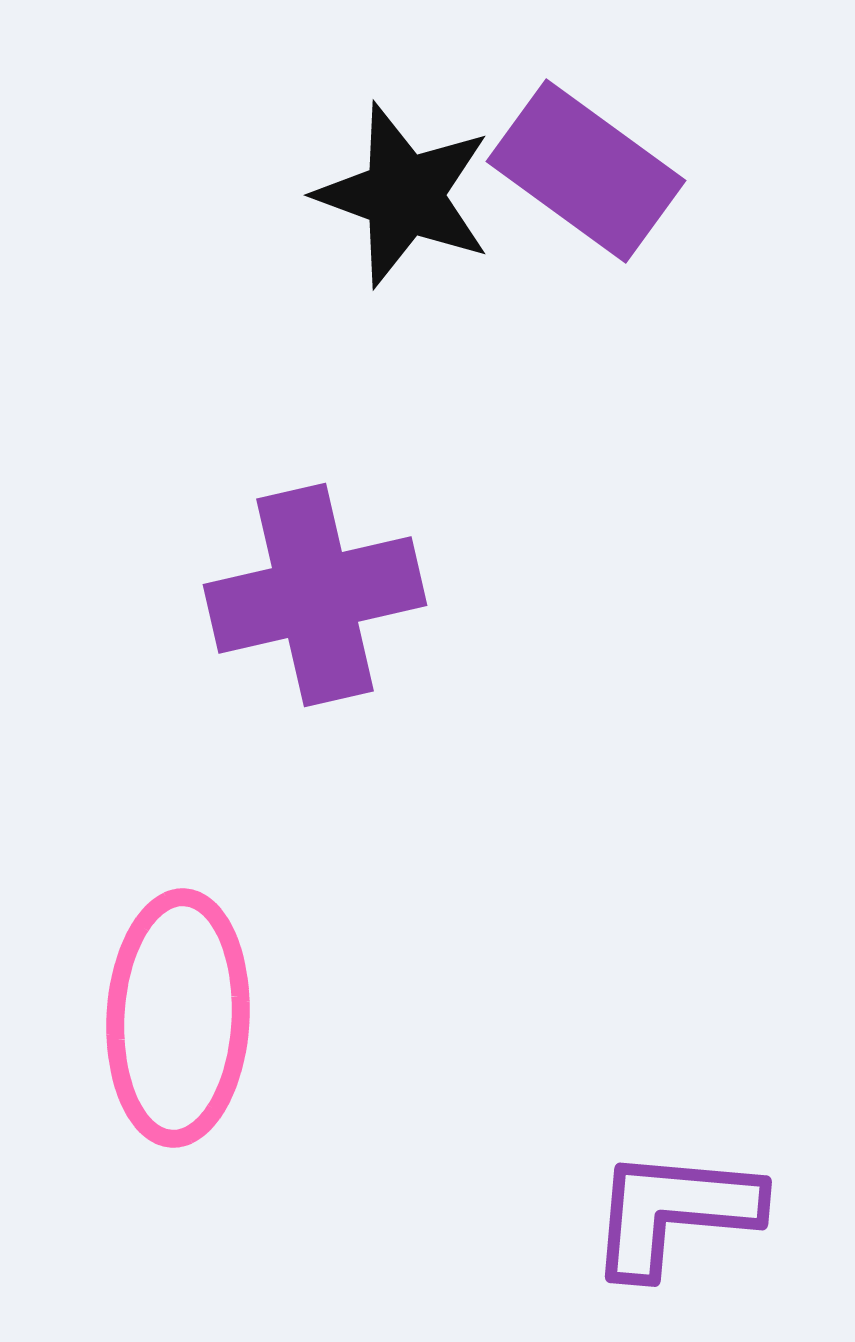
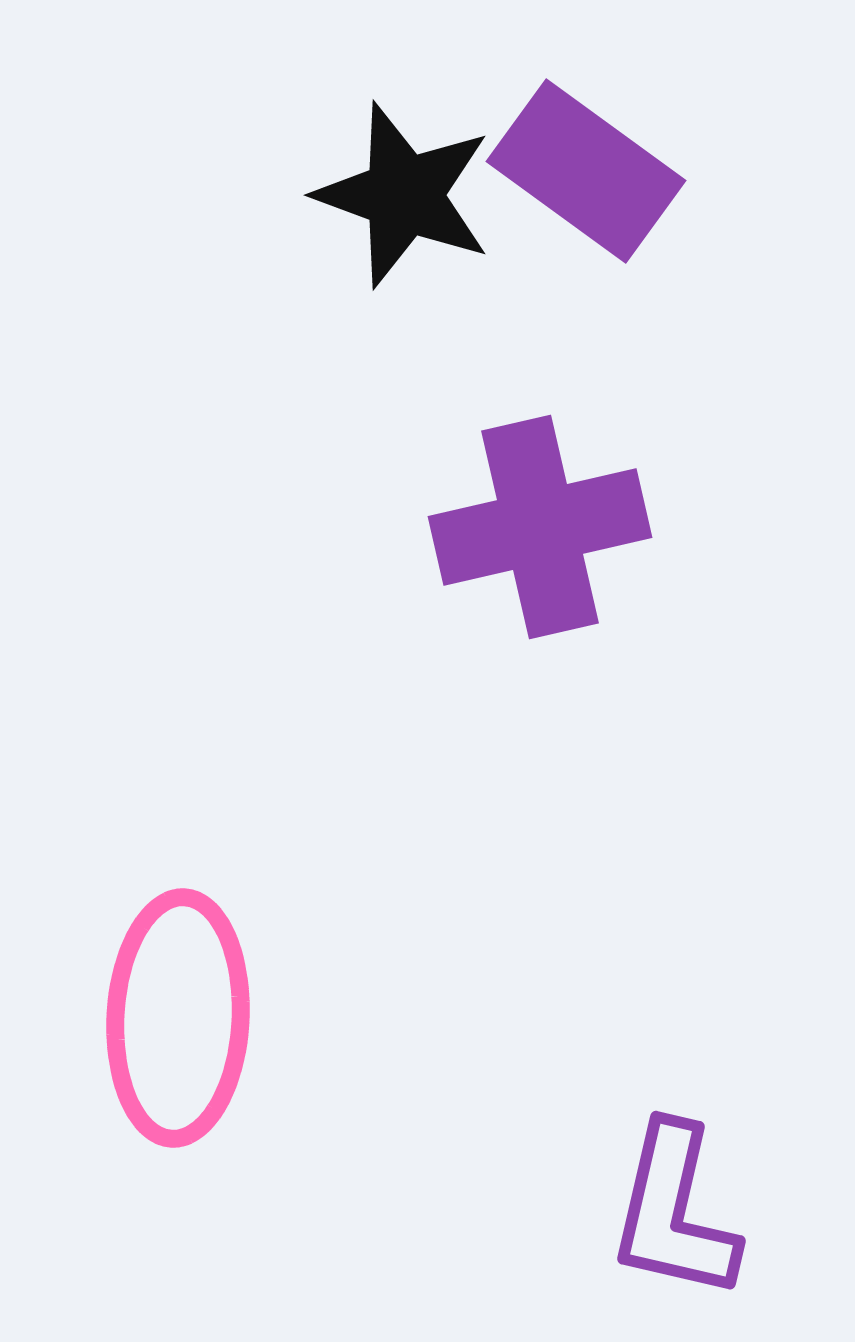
purple cross: moved 225 px right, 68 px up
purple L-shape: rotated 82 degrees counterclockwise
